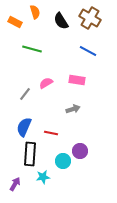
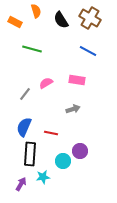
orange semicircle: moved 1 px right, 1 px up
black semicircle: moved 1 px up
purple arrow: moved 6 px right
